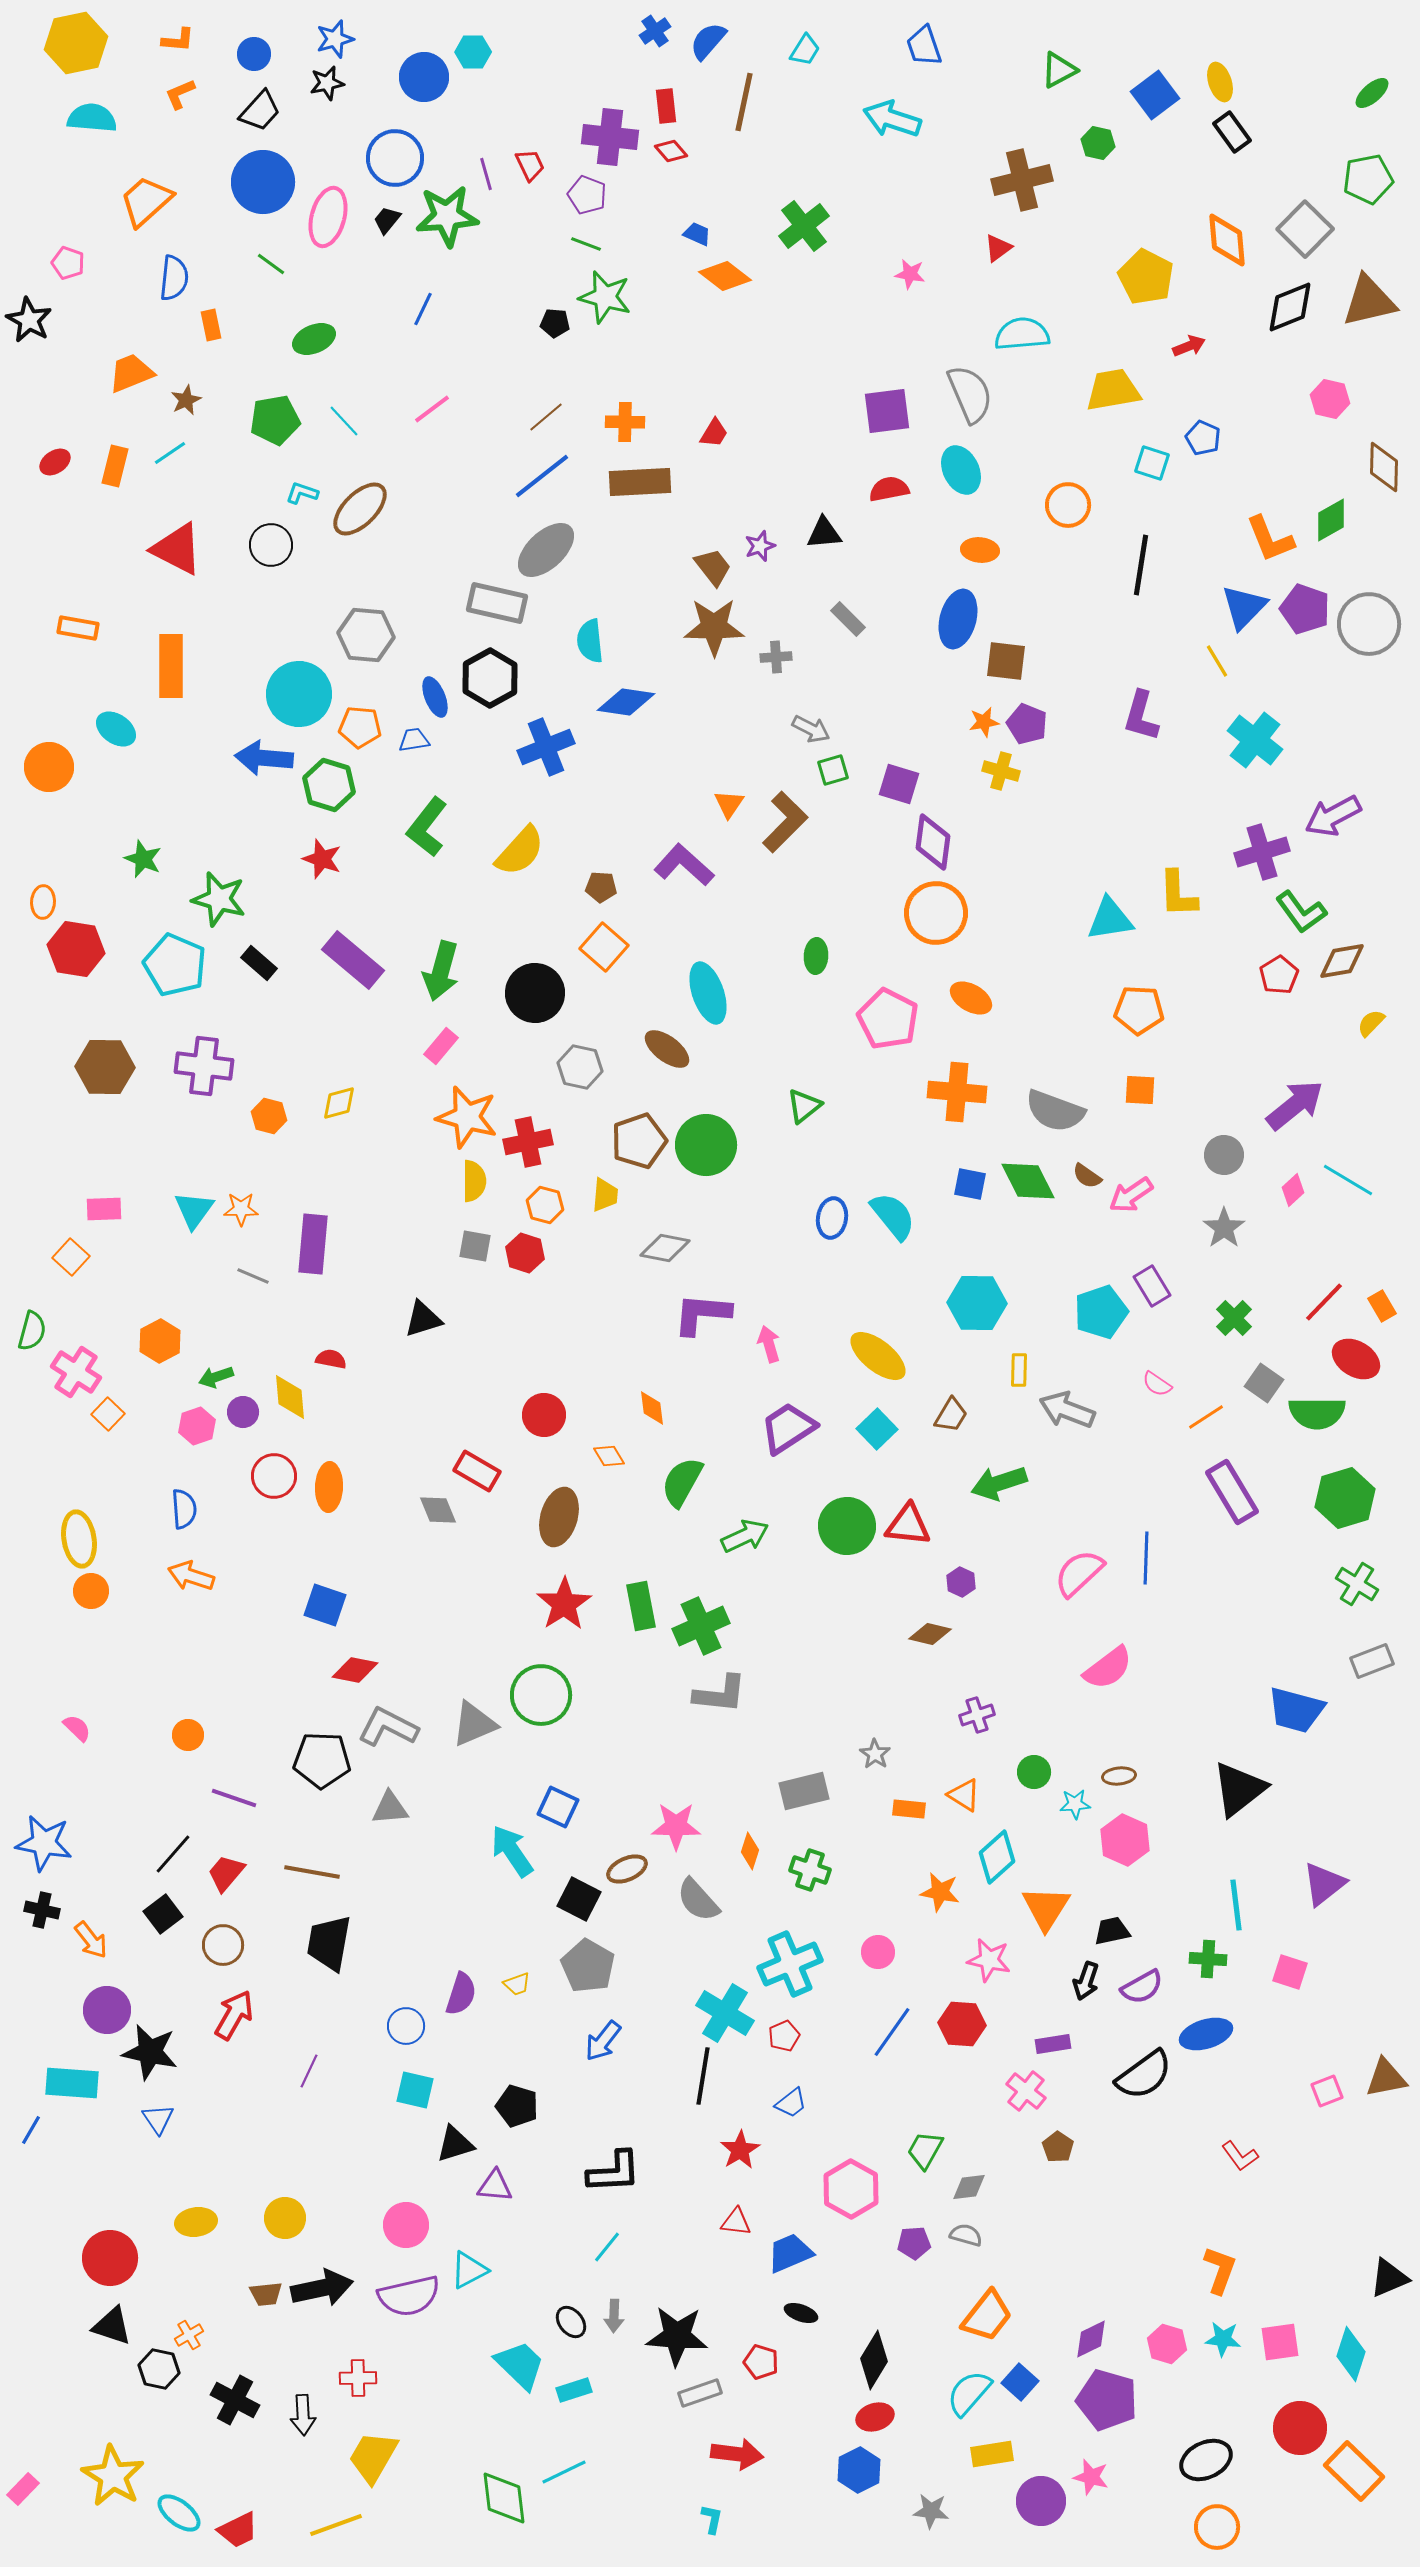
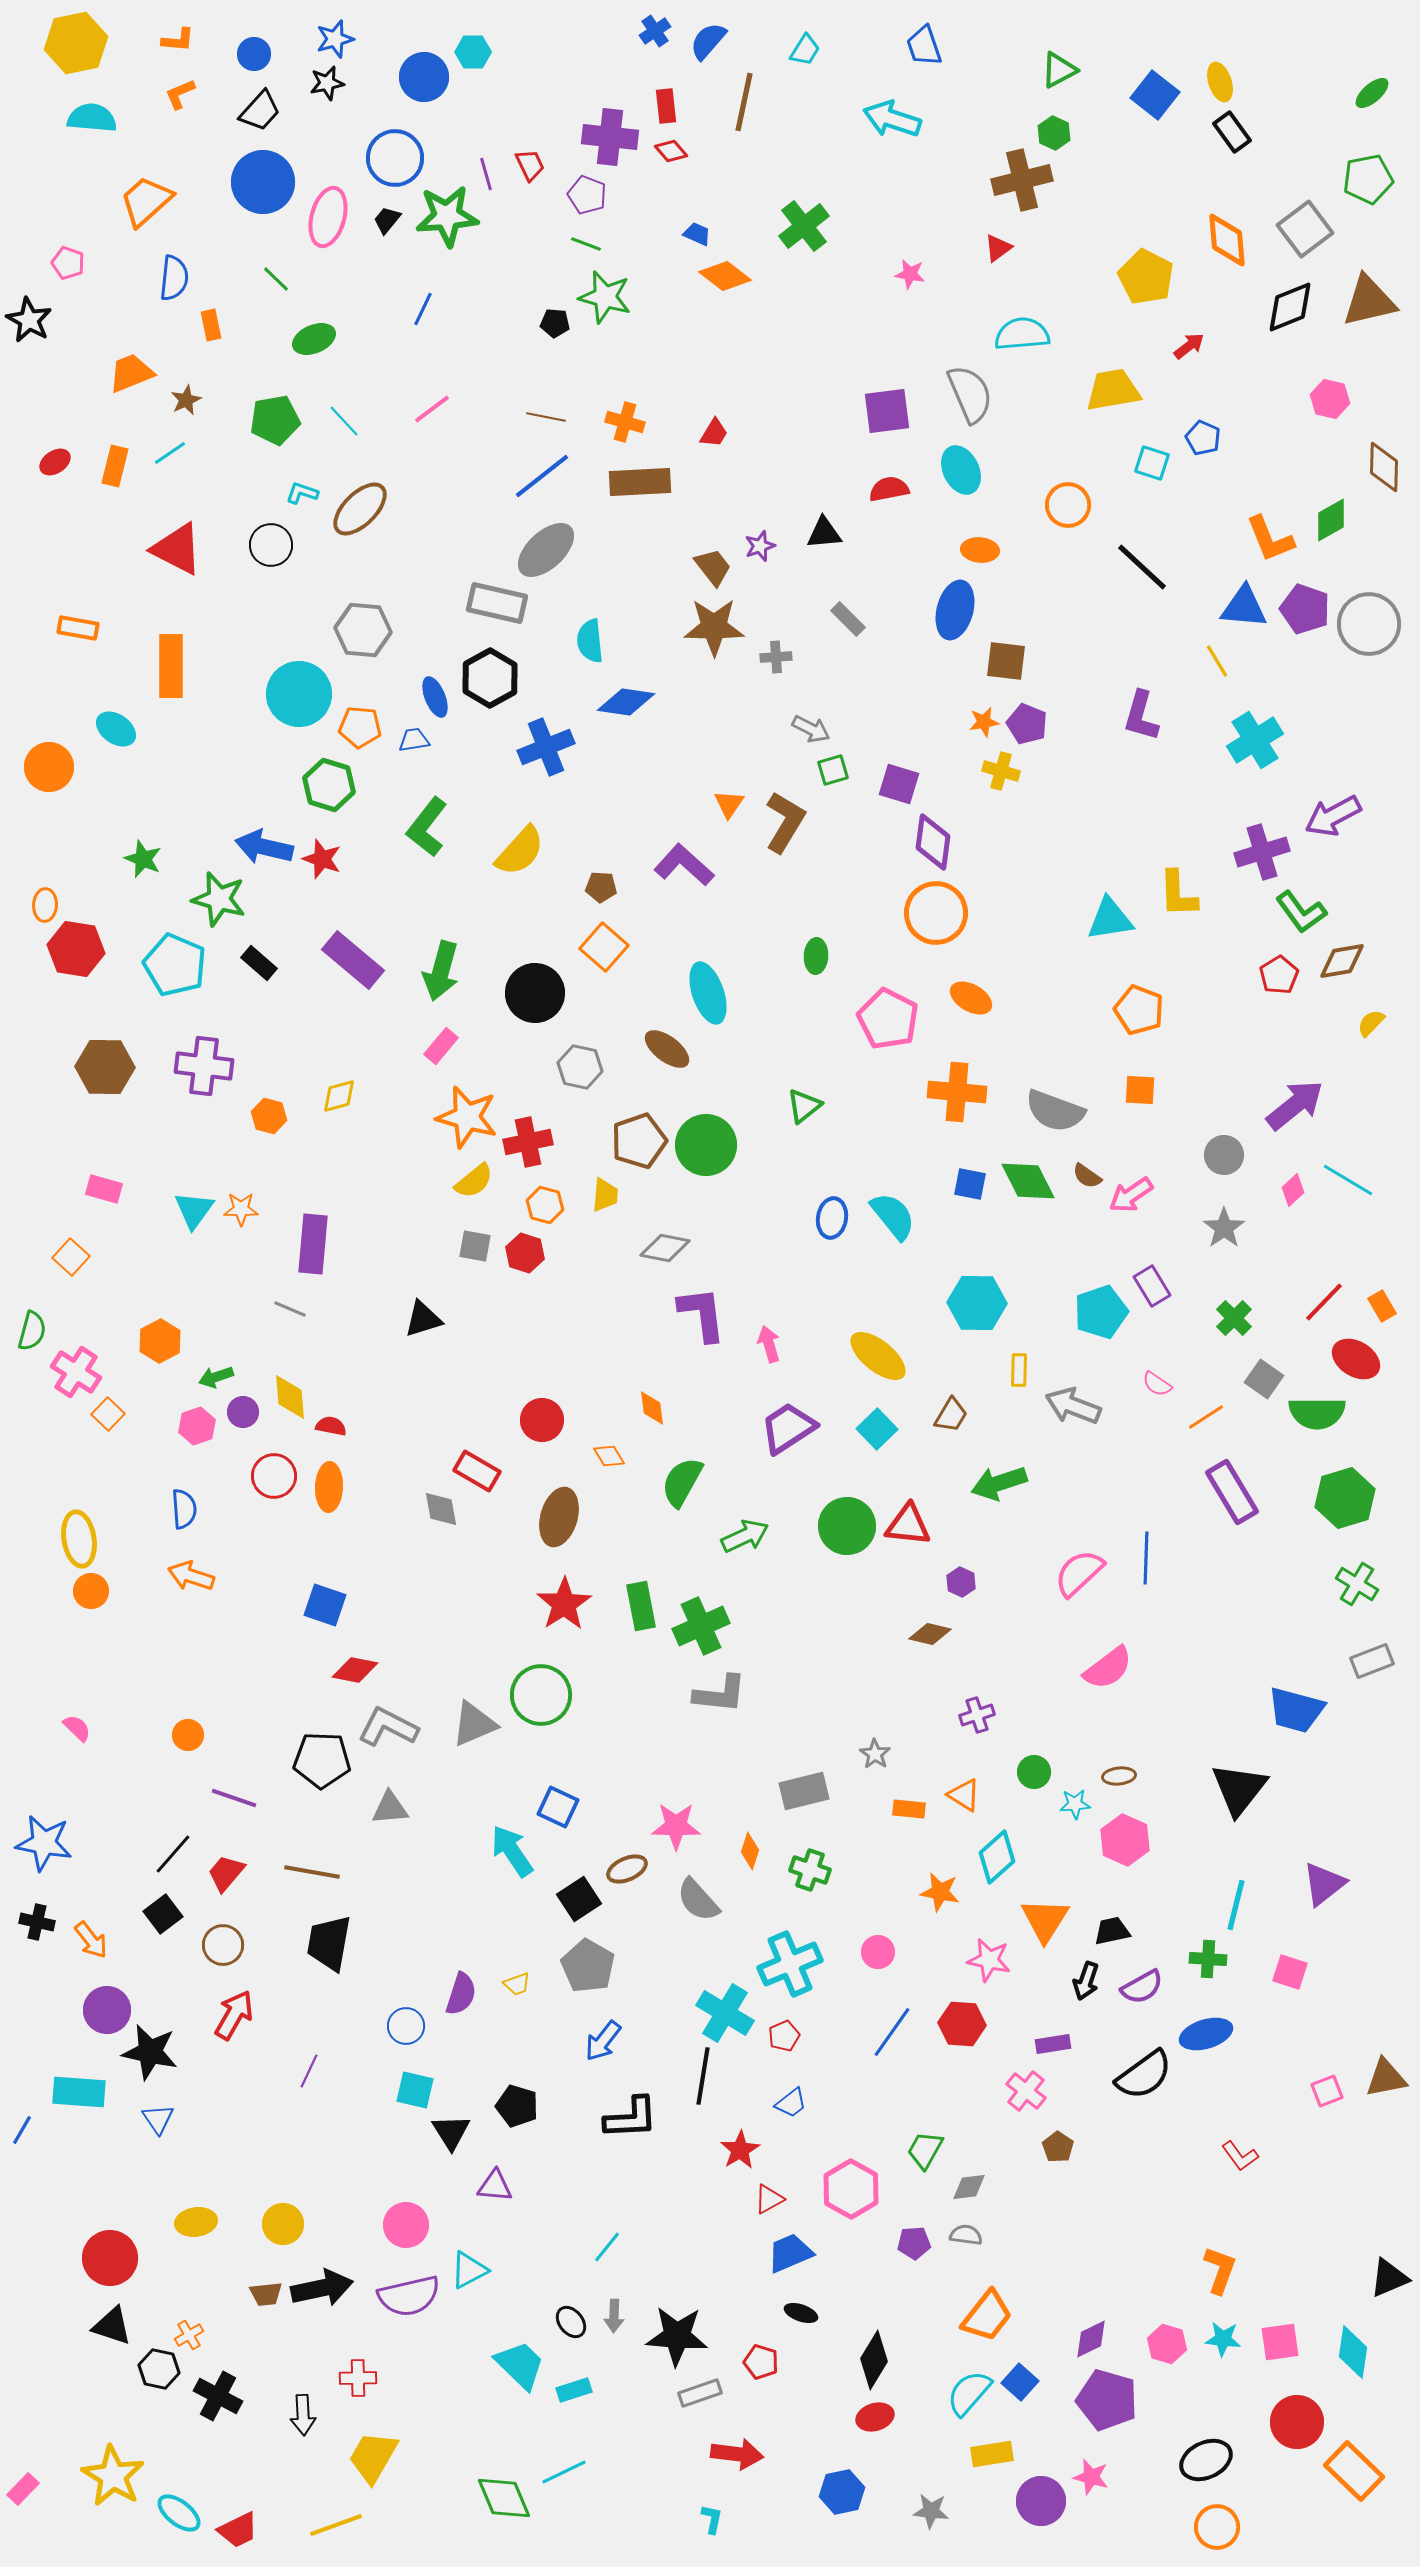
blue square at (1155, 95): rotated 15 degrees counterclockwise
green hexagon at (1098, 143): moved 44 px left, 10 px up; rotated 12 degrees clockwise
gray square at (1305, 229): rotated 8 degrees clockwise
green line at (271, 264): moved 5 px right, 15 px down; rotated 8 degrees clockwise
red arrow at (1189, 346): rotated 16 degrees counterclockwise
brown line at (546, 417): rotated 51 degrees clockwise
orange cross at (625, 422): rotated 15 degrees clockwise
black line at (1141, 565): moved 1 px right, 2 px down; rotated 56 degrees counterclockwise
blue triangle at (1244, 607): rotated 51 degrees clockwise
blue ellipse at (958, 619): moved 3 px left, 9 px up
gray hexagon at (366, 635): moved 3 px left, 5 px up
cyan cross at (1255, 740): rotated 20 degrees clockwise
blue arrow at (264, 758): moved 89 px down; rotated 8 degrees clockwise
brown L-shape at (785, 822): rotated 14 degrees counterclockwise
orange ellipse at (43, 902): moved 2 px right, 3 px down
orange pentagon at (1139, 1010): rotated 18 degrees clockwise
yellow diamond at (339, 1103): moved 7 px up
yellow semicircle at (474, 1181): rotated 51 degrees clockwise
pink rectangle at (104, 1209): moved 20 px up; rotated 18 degrees clockwise
gray line at (253, 1276): moved 37 px right, 33 px down
purple L-shape at (702, 1314): rotated 78 degrees clockwise
red semicircle at (331, 1359): moved 67 px down
gray square at (1264, 1383): moved 4 px up
gray arrow at (1067, 1410): moved 6 px right, 4 px up
red circle at (544, 1415): moved 2 px left, 5 px down
gray diamond at (438, 1510): moved 3 px right, 1 px up; rotated 12 degrees clockwise
black triangle at (1239, 1789): rotated 14 degrees counterclockwise
black square at (579, 1899): rotated 30 degrees clockwise
cyan line at (1236, 1905): rotated 21 degrees clockwise
orange triangle at (1046, 1908): moved 1 px left, 12 px down
black cross at (42, 1910): moved 5 px left, 12 px down
cyan rectangle at (72, 2083): moved 7 px right, 9 px down
blue line at (31, 2130): moved 9 px left
black triangle at (455, 2144): moved 4 px left, 12 px up; rotated 45 degrees counterclockwise
black L-shape at (614, 2172): moved 17 px right, 54 px up
yellow circle at (285, 2218): moved 2 px left, 6 px down
red triangle at (736, 2222): moved 33 px right, 23 px up; rotated 36 degrees counterclockwise
gray semicircle at (966, 2235): rotated 8 degrees counterclockwise
cyan diamond at (1351, 2354): moved 2 px right, 2 px up; rotated 10 degrees counterclockwise
black cross at (235, 2400): moved 17 px left, 4 px up
red circle at (1300, 2428): moved 3 px left, 6 px up
blue hexagon at (859, 2470): moved 17 px left, 22 px down; rotated 15 degrees clockwise
green diamond at (504, 2498): rotated 16 degrees counterclockwise
